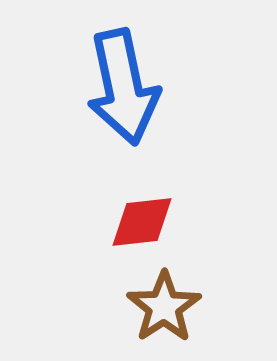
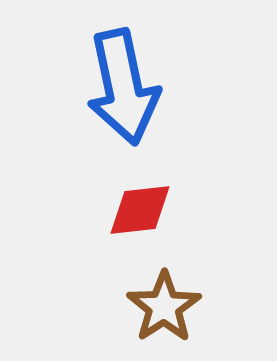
red diamond: moved 2 px left, 12 px up
